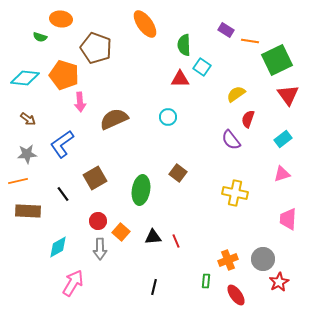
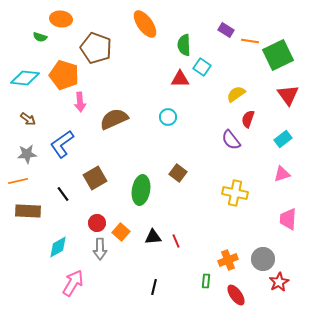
green square at (277, 60): moved 1 px right, 5 px up
red circle at (98, 221): moved 1 px left, 2 px down
